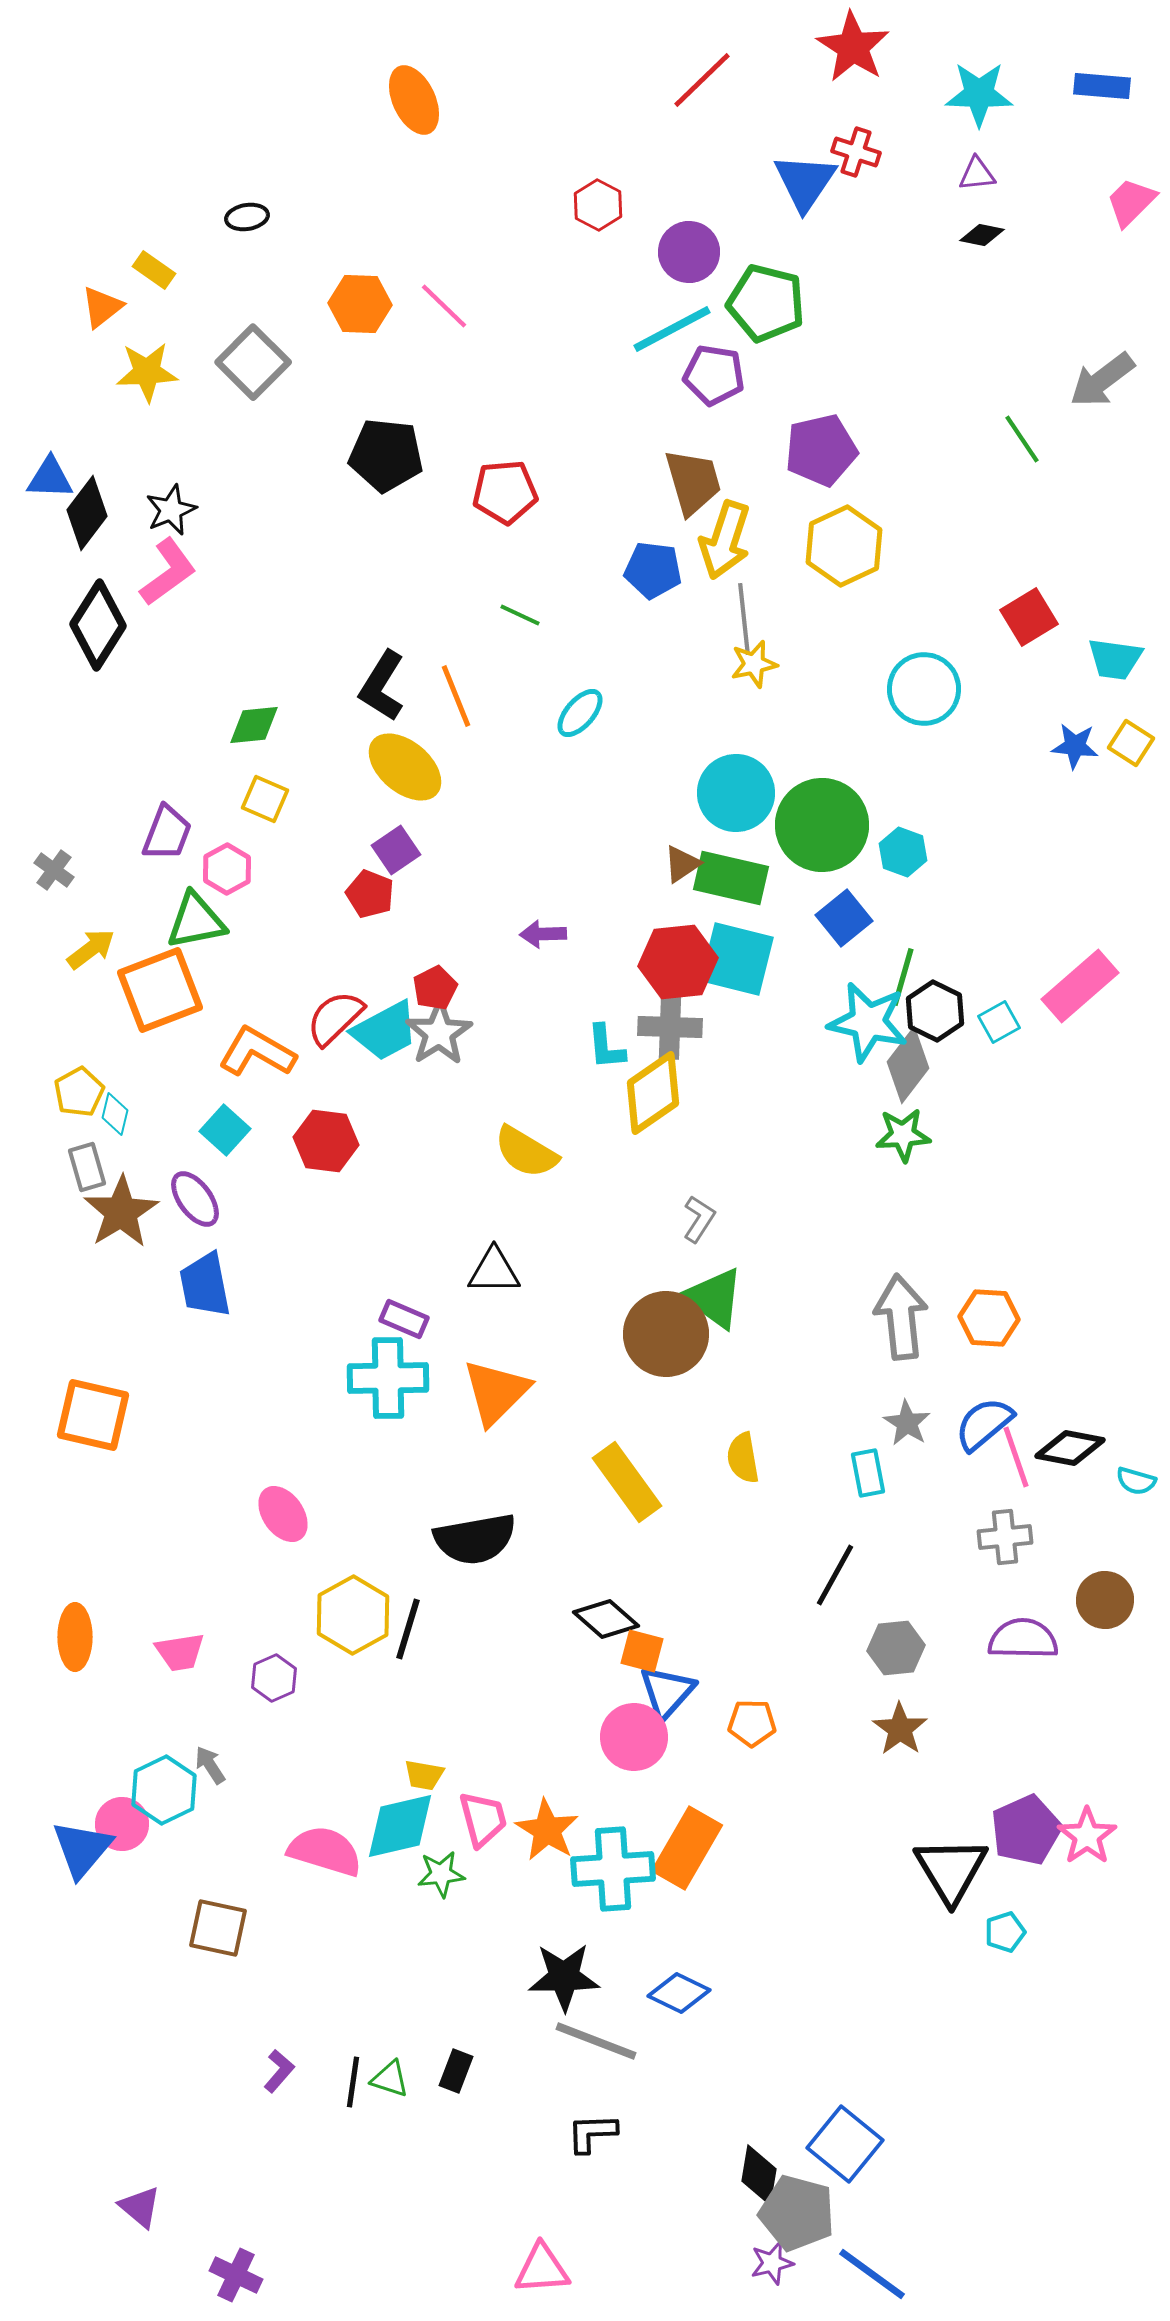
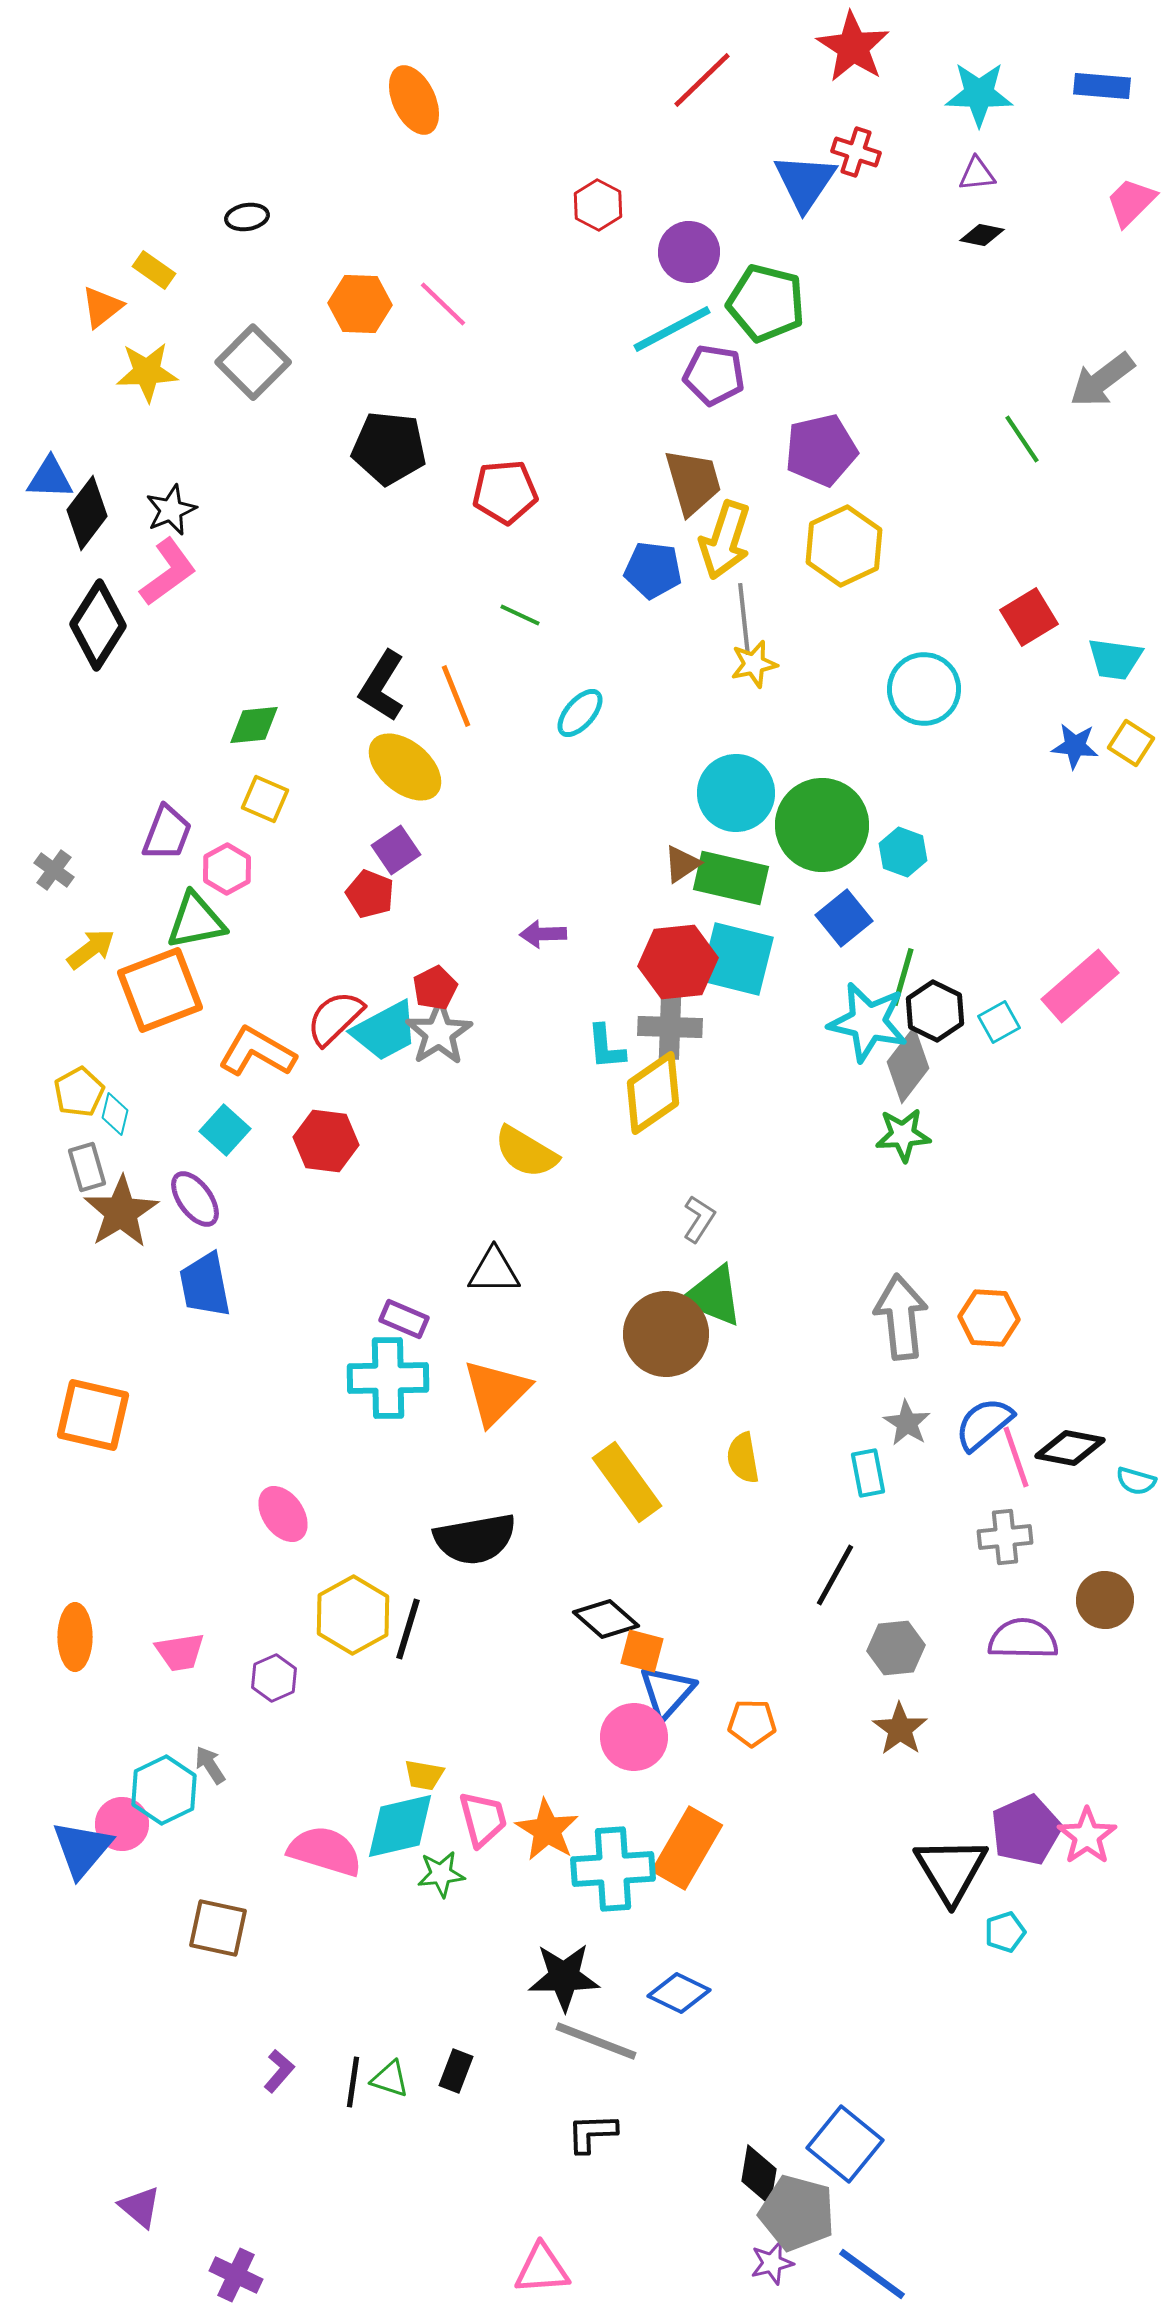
pink line at (444, 306): moved 1 px left, 2 px up
black pentagon at (386, 455): moved 3 px right, 7 px up
green triangle at (714, 1298): moved 1 px left, 2 px up; rotated 14 degrees counterclockwise
